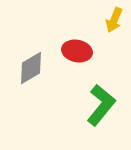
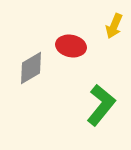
yellow arrow: moved 6 px down
red ellipse: moved 6 px left, 5 px up
